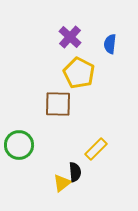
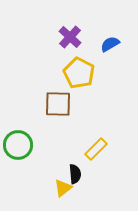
blue semicircle: rotated 54 degrees clockwise
green circle: moved 1 px left
black semicircle: moved 2 px down
yellow triangle: moved 1 px right, 5 px down
